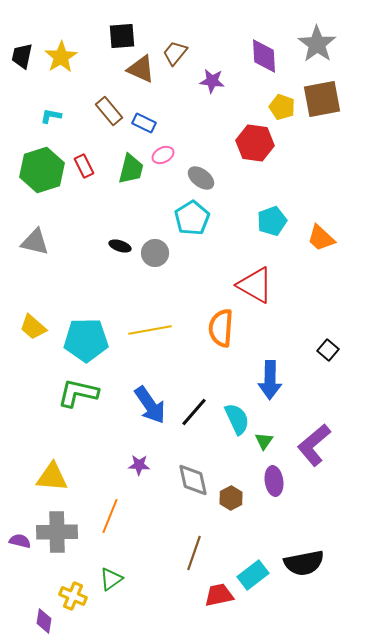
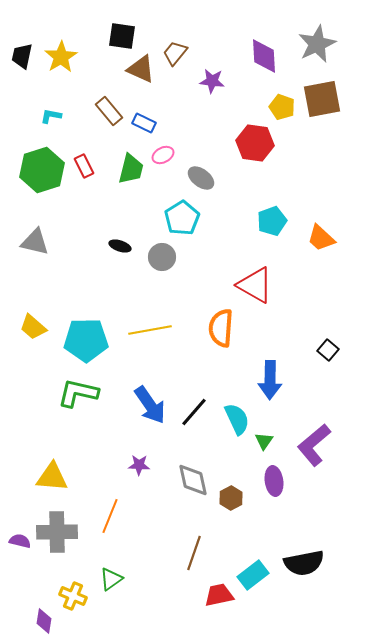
black square at (122, 36): rotated 12 degrees clockwise
gray star at (317, 44): rotated 12 degrees clockwise
cyan pentagon at (192, 218): moved 10 px left
gray circle at (155, 253): moved 7 px right, 4 px down
